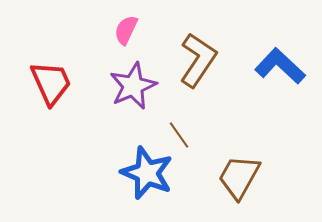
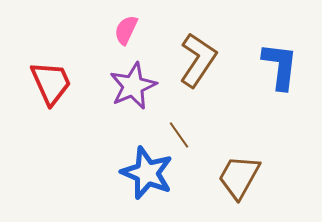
blue L-shape: rotated 54 degrees clockwise
